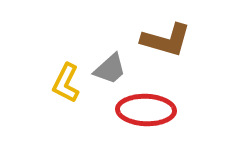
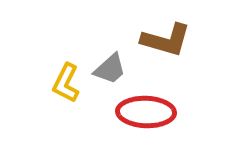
red ellipse: moved 2 px down
